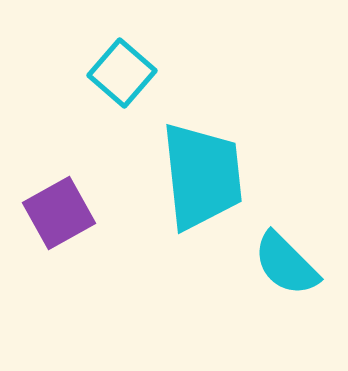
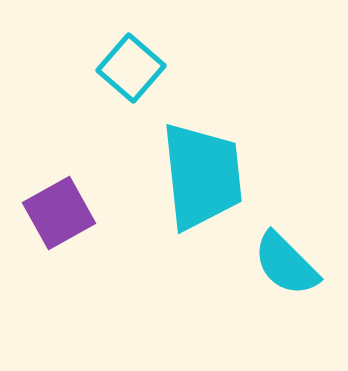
cyan square: moved 9 px right, 5 px up
